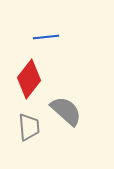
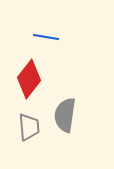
blue line: rotated 15 degrees clockwise
gray semicircle: moved 1 px left, 4 px down; rotated 124 degrees counterclockwise
